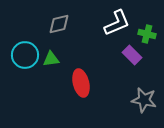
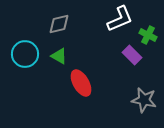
white L-shape: moved 3 px right, 4 px up
green cross: moved 1 px right, 1 px down; rotated 12 degrees clockwise
cyan circle: moved 1 px up
green triangle: moved 8 px right, 3 px up; rotated 36 degrees clockwise
red ellipse: rotated 16 degrees counterclockwise
